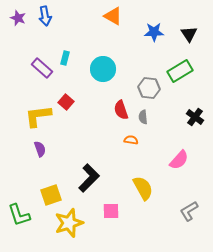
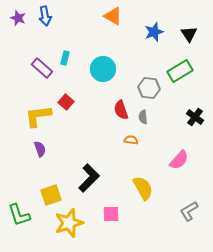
blue star: rotated 18 degrees counterclockwise
pink square: moved 3 px down
